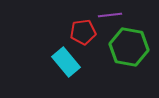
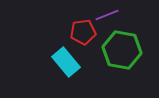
purple line: moved 3 px left; rotated 15 degrees counterclockwise
green hexagon: moved 7 px left, 3 px down
